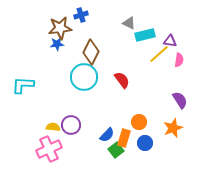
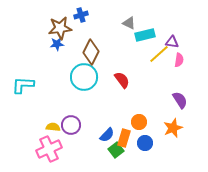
purple triangle: moved 2 px right, 1 px down
